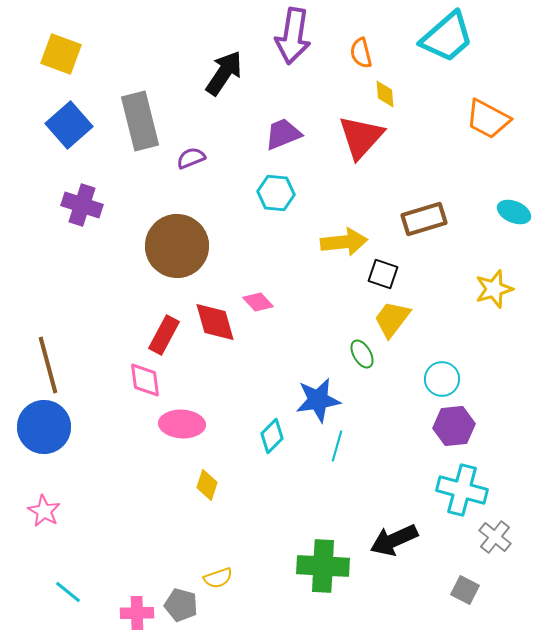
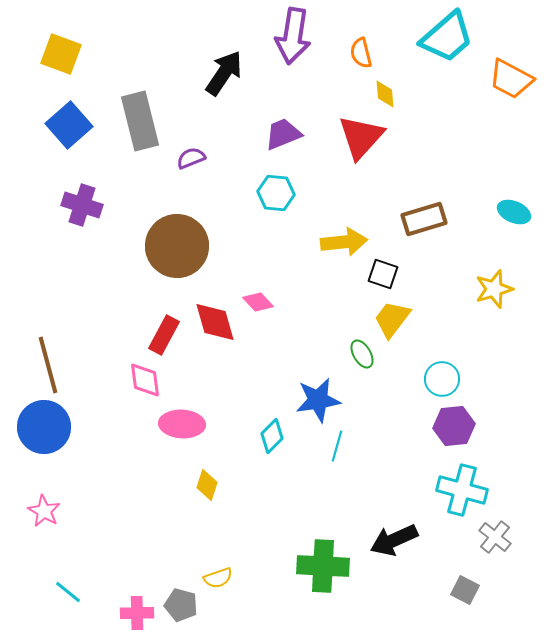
orange trapezoid at (488, 119): moved 23 px right, 40 px up
